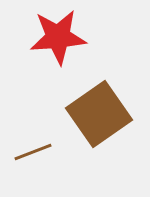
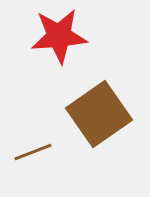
red star: moved 1 px right, 1 px up
